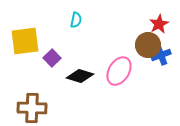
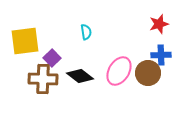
cyan semicircle: moved 10 px right, 12 px down; rotated 21 degrees counterclockwise
red star: rotated 12 degrees clockwise
brown circle: moved 28 px down
blue cross: rotated 18 degrees clockwise
black diamond: rotated 20 degrees clockwise
brown cross: moved 11 px right, 29 px up
